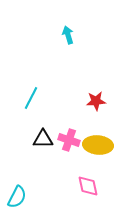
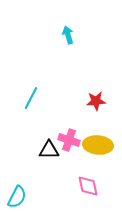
black triangle: moved 6 px right, 11 px down
